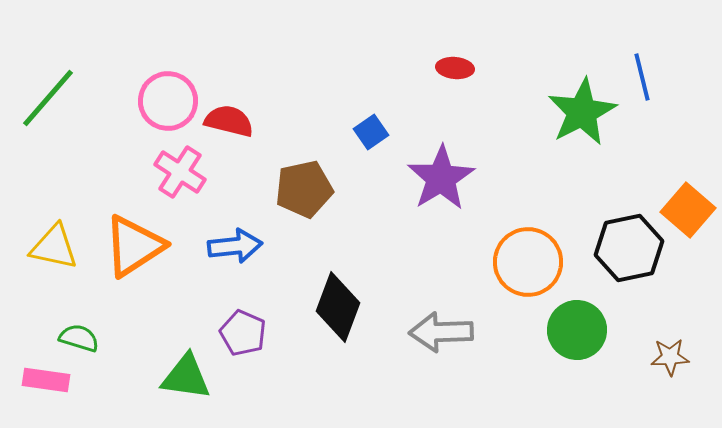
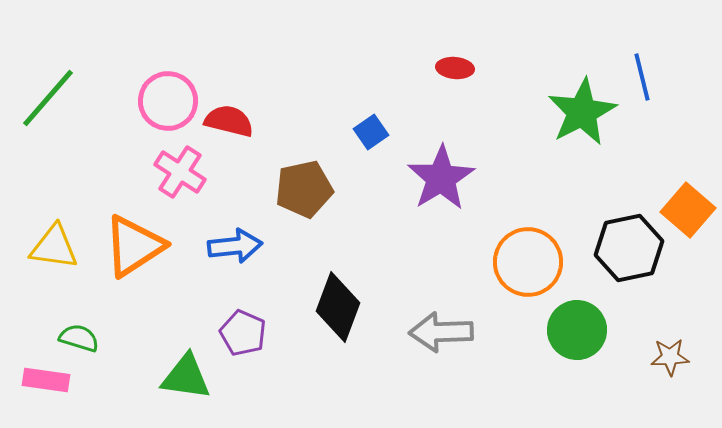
yellow triangle: rotated 4 degrees counterclockwise
